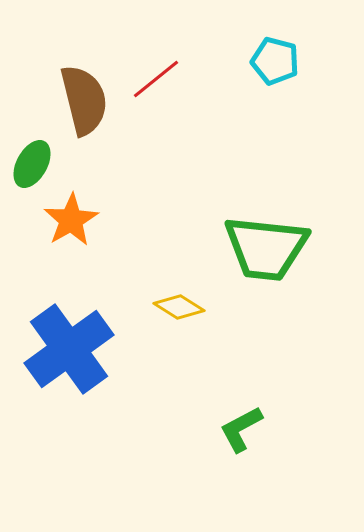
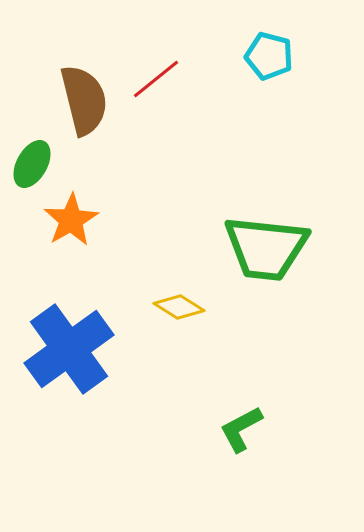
cyan pentagon: moved 6 px left, 5 px up
